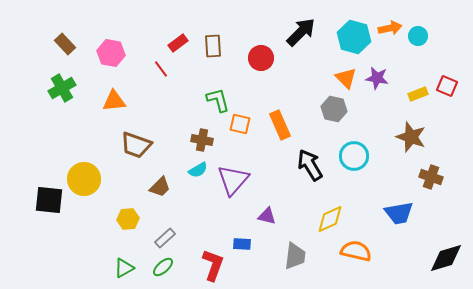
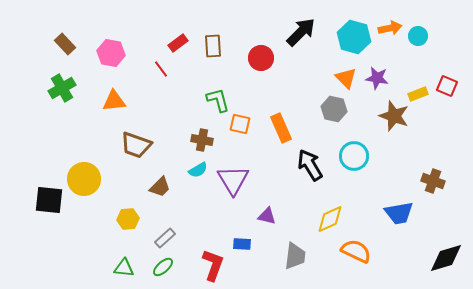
orange rectangle at (280, 125): moved 1 px right, 3 px down
brown star at (411, 137): moved 17 px left, 21 px up
brown cross at (431, 177): moved 2 px right, 4 px down
purple triangle at (233, 180): rotated 12 degrees counterclockwise
orange semicircle at (356, 251): rotated 12 degrees clockwise
green triangle at (124, 268): rotated 35 degrees clockwise
